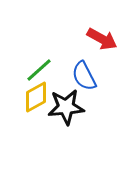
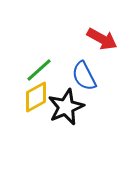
black star: rotated 18 degrees counterclockwise
